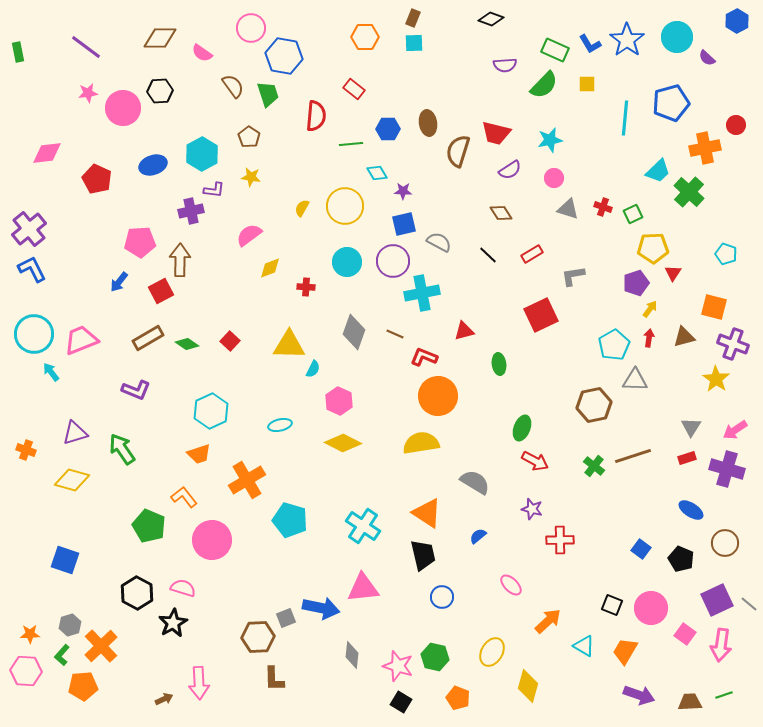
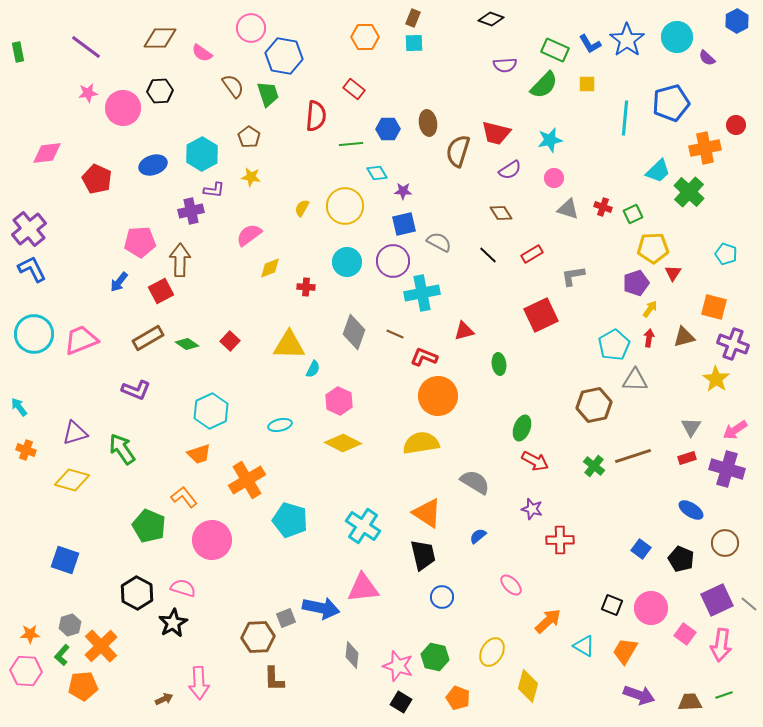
cyan arrow at (51, 372): moved 32 px left, 35 px down
